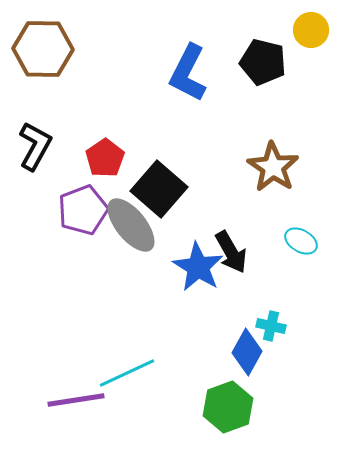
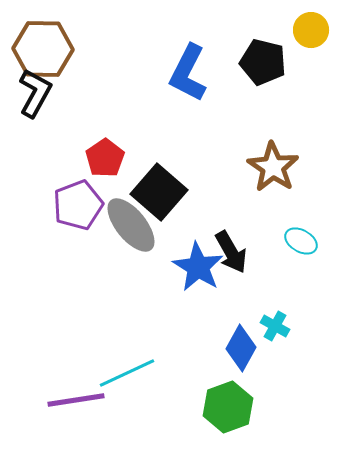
black L-shape: moved 53 px up
black square: moved 3 px down
purple pentagon: moved 5 px left, 5 px up
cyan cross: moved 4 px right; rotated 16 degrees clockwise
blue diamond: moved 6 px left, 4 px up
